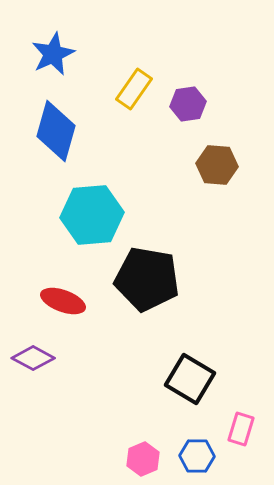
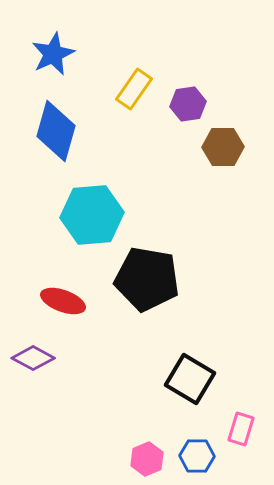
brown hexagon: moved 6 px right, 18 px up; rotated 6 degrees counterclockwise
pink hexagon: moved 4 px right
